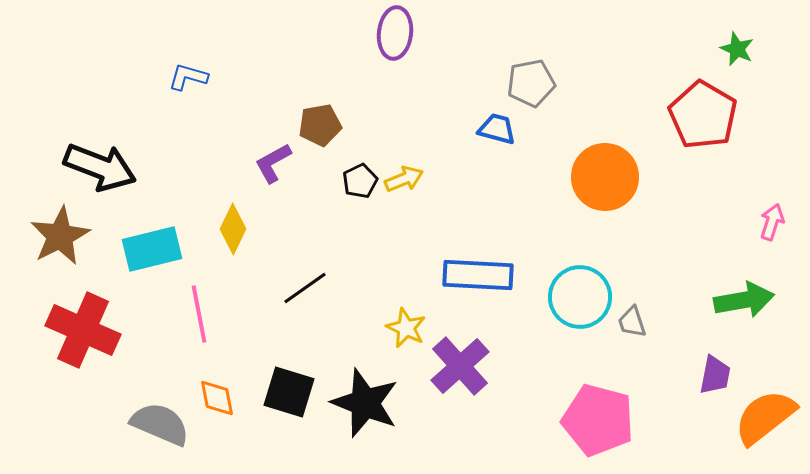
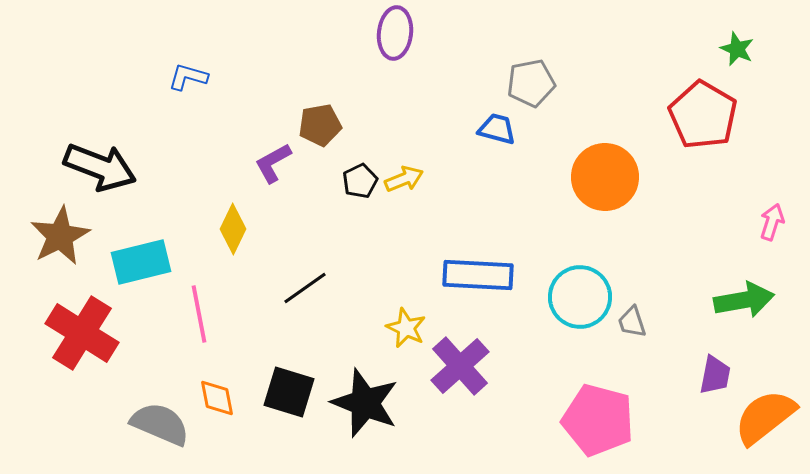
cyan rectangle: moved 11 px left, 13 px down
red cross: moved 1 px left, 3 px down; rotated 8 degrees clockwise
